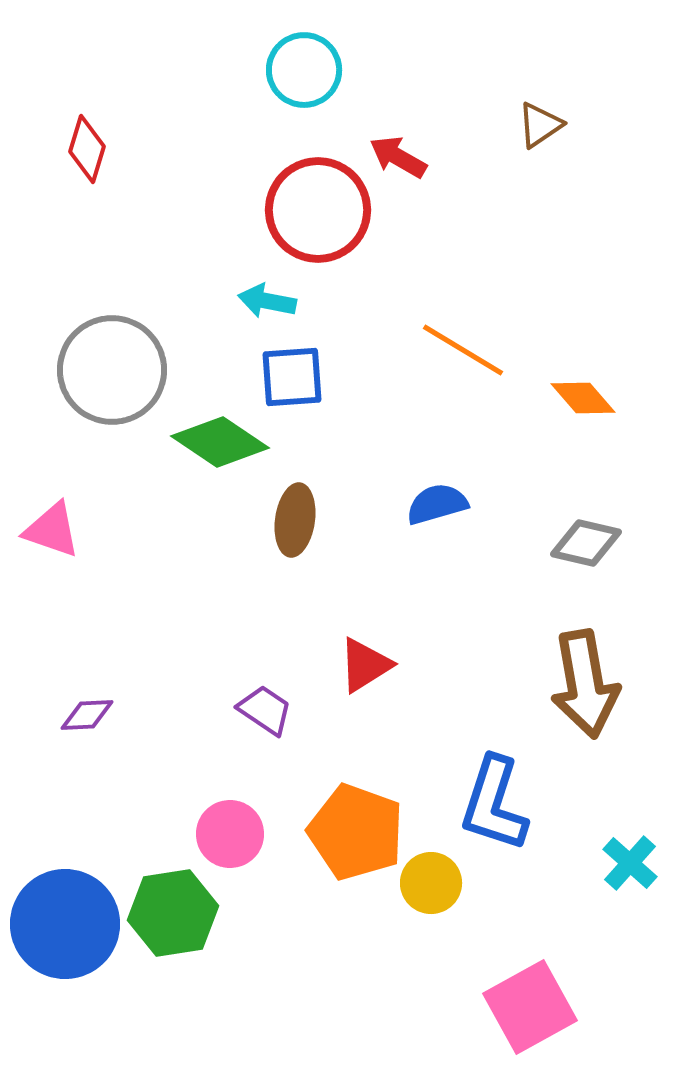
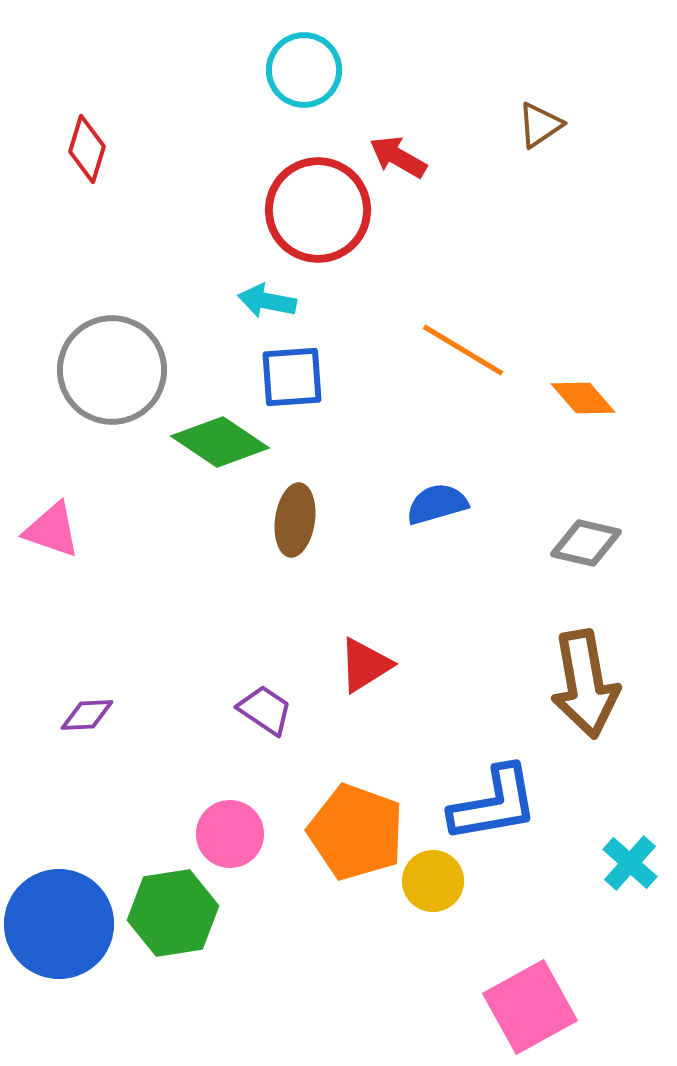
blue L-shape: rotated 118 degrees counterclockwise
yellow circle: moved 2 px right, 2 px up
blue circle: moved 6 px left
